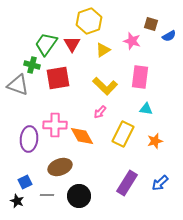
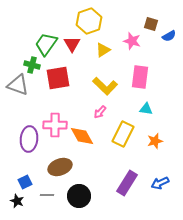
blue arrow: rotated 18 degrees clockwise
